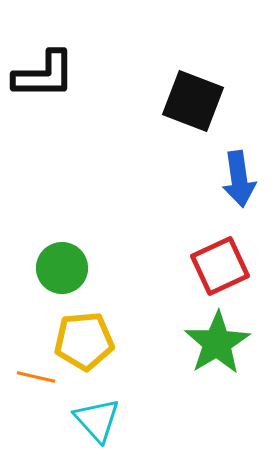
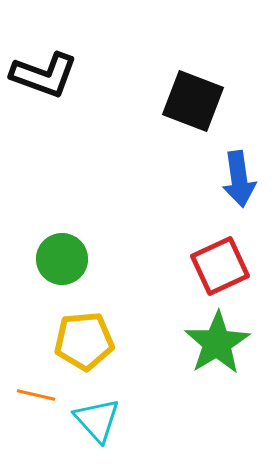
black L-shape: rotated 20 degrees clockwise
green circle: moved 9 px up
orange line: moved 18 px down
